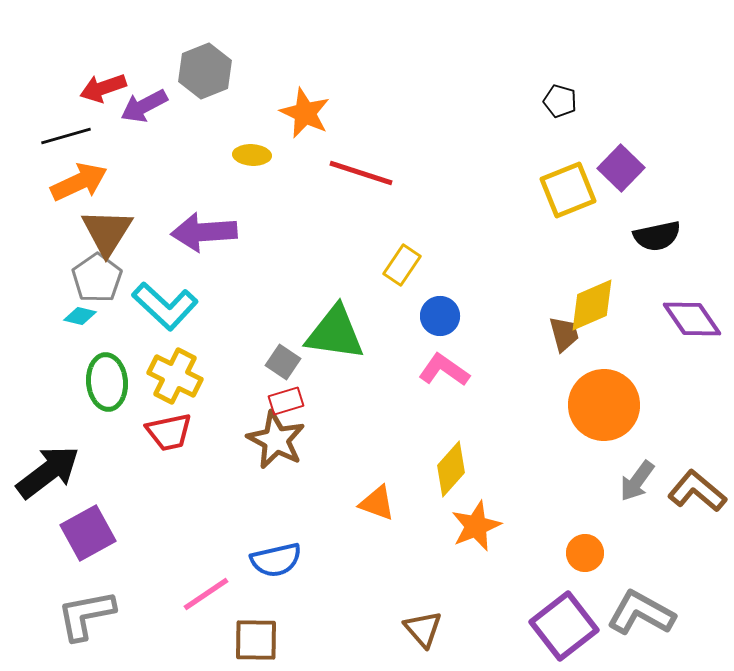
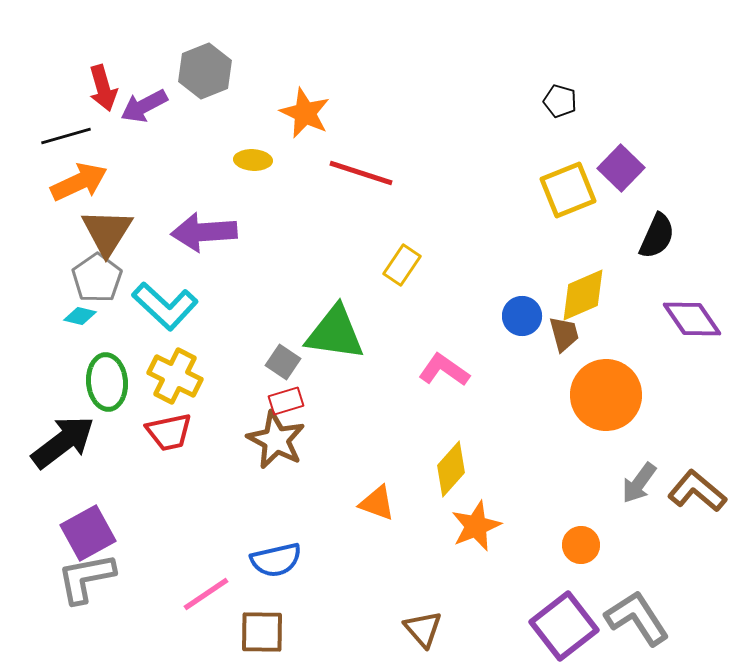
red arrow at (103, 88): rotated 87 degrees counterclockwise
yellow ellipse at (252, 155): moved 1 px right, 5 px down
black semicircle at (657, 236): rotated 54 degrees counterclockwise
yellow diamond at (592, 305): moved 9 px left, 10 px up
blue circle at (440, 316): moved 82 px right
orange circle at (604, 405): moved 2 px right, 10 px up
black arrow at (48, 472): moved 15 px right, 30 px up
gray arrow at (637, 481): moved 2 px right, 2 px down
orange circle at (585, 553): moved 4 px left, 8 px up
gray L-shape at (641, 613): moved 4 px left, 5 px down; rotated 28 degrees clockwise
gray L-shape at (86, 615): moved 37 px up
brown square at (256, 640): moved 6 px right, 8 px up
